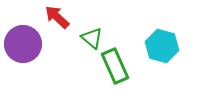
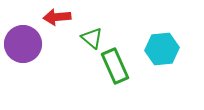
red arrow: rotated 48 degrees counterclockwise
cyan hexagon: moved 3 px down; rotated 20 degrees counterclockwise
